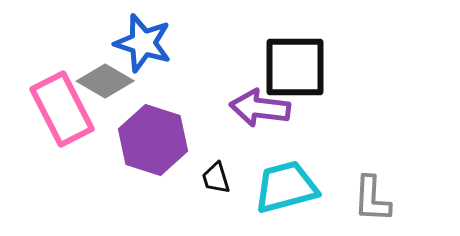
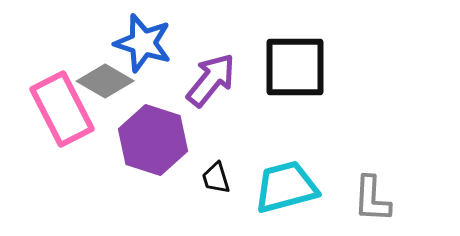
purple arrow: moved 49 px left, 28 px up; rotated 122 degrees clockwise
